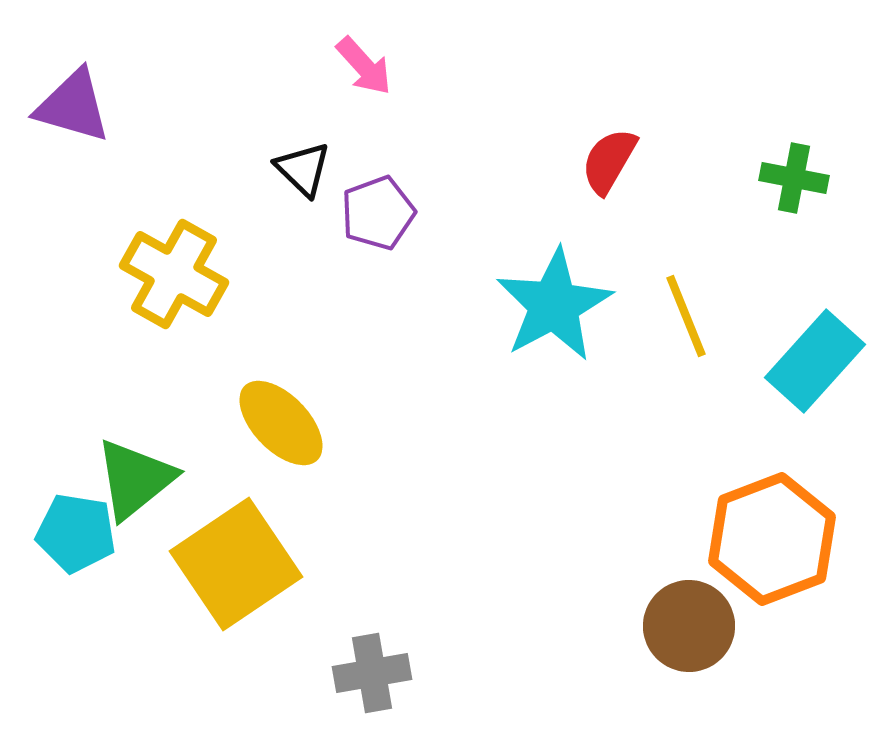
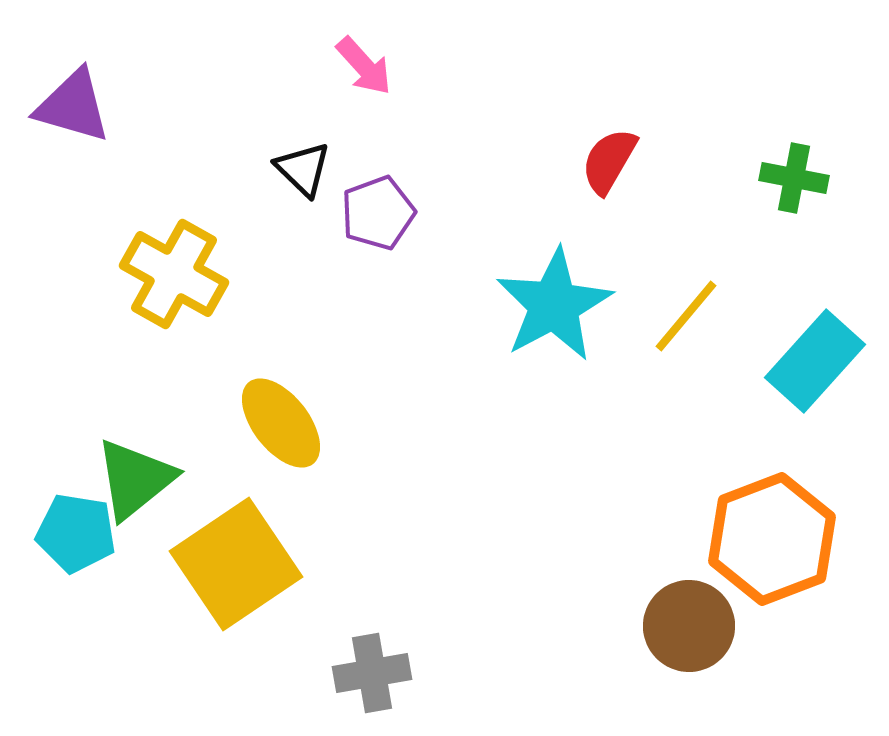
yellow line: rotated 62 degrees clockwise
yellow ellipse: rotated 6 degrees clockwise
